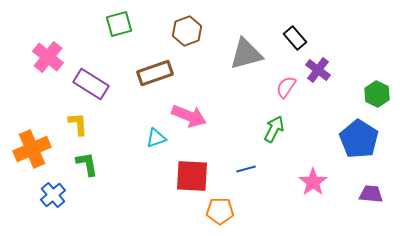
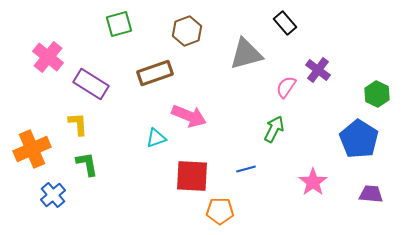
black rectangle: moved 10 px left, 15 px up
